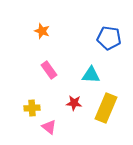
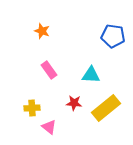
blue pentagon: moved 4 px right, 2 px up
yellow rectangle: rotated 28 degrees clockwise
